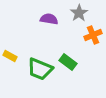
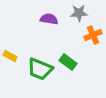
gray star: rotated 30 degrees clockwise
